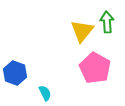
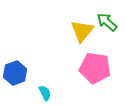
green arrow: rotated 45 degrees counterclockwise
pink pentagon: rotated 20 degrees counterclockwise
blue hexagon: rotated 20 degrees clockwise
